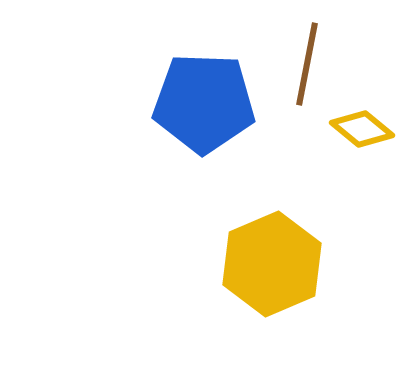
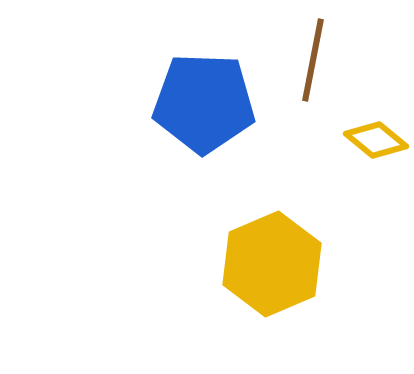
brown line: moved 6 px right, 4 px up
yellow diamond: moved 14 px right, 11 px down
